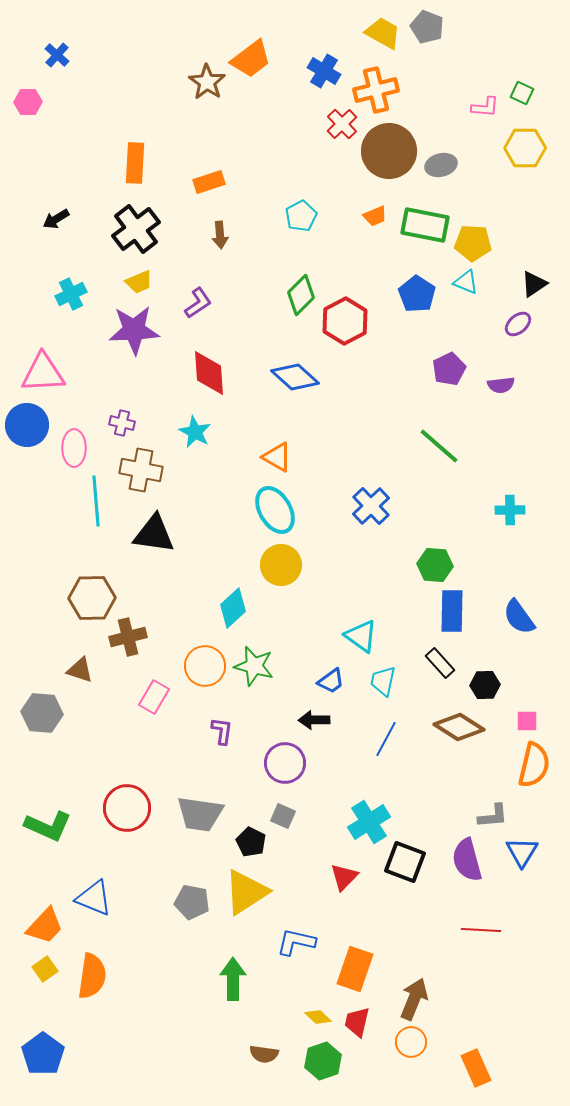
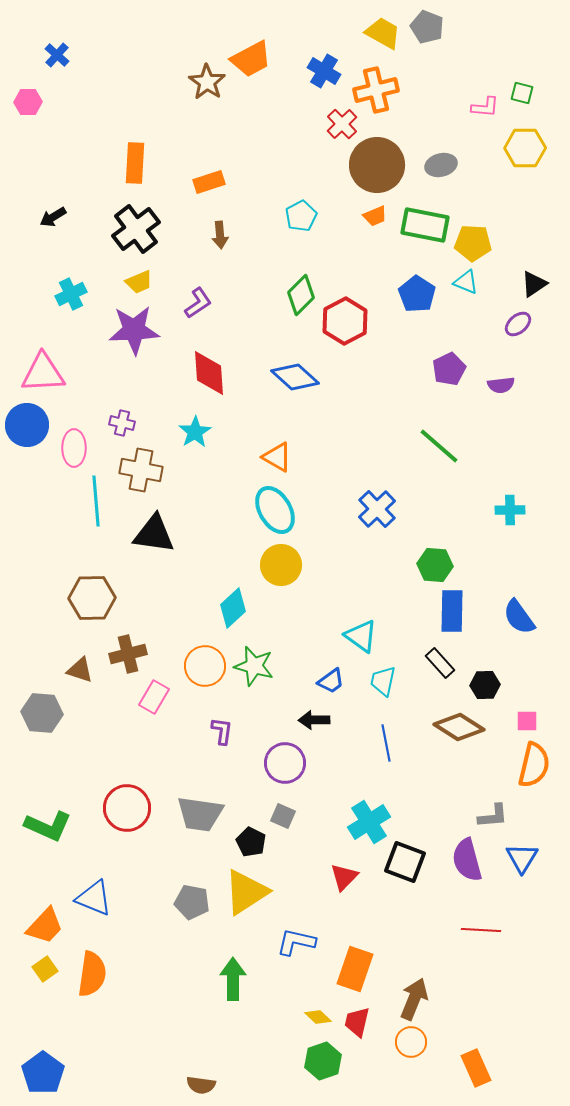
orange trapezoid at (251, 59): rotated 9 degrees clockwise
green square at (522, 93): rotated 10 degrees counterclockwise
brown circle at (389, 151): moved 12 px left, 14 px down
black arrow at (56, 219): moved 3 px left, 2 px up
cyan star at (195, 432): rotated 12 degrees clockwise
blue cross at (371, 506): moved 6 px right, 3 px down
brown cross at (128, 637): moved 17 px down
blue line at (386, 739): moved 4 px down; rotated 39 degrees counterclockwise
blue triangle at (522, 852): moved 6 px down
orange semicircle at (92, 976): moved 2 px up
blue pentagon at (43, 1054): moved 19 px down
brown semicircle at (264, 1054): moved 63 px left, 31 px down
